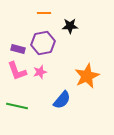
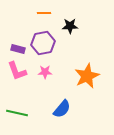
pink star: moved 5 px right; rotated 16 degrees clockwise
blue semicircle: moved 9 px down
green line: moved 7 px down
